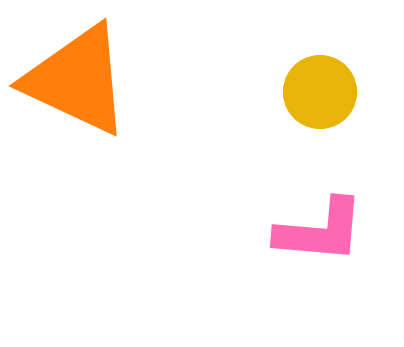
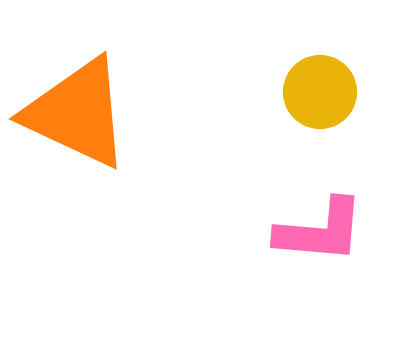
orange triangle: moved 33 px down
